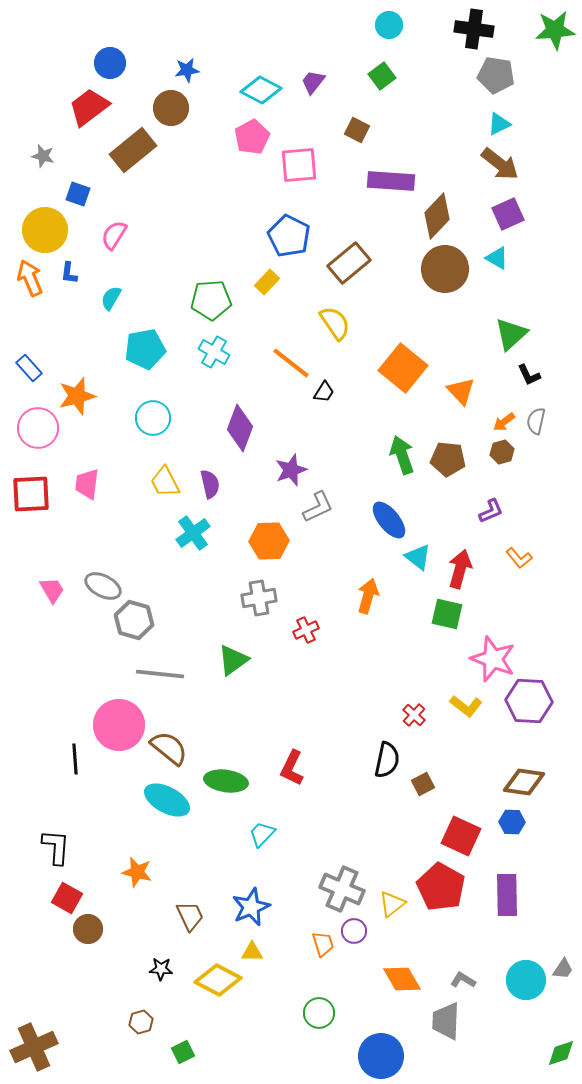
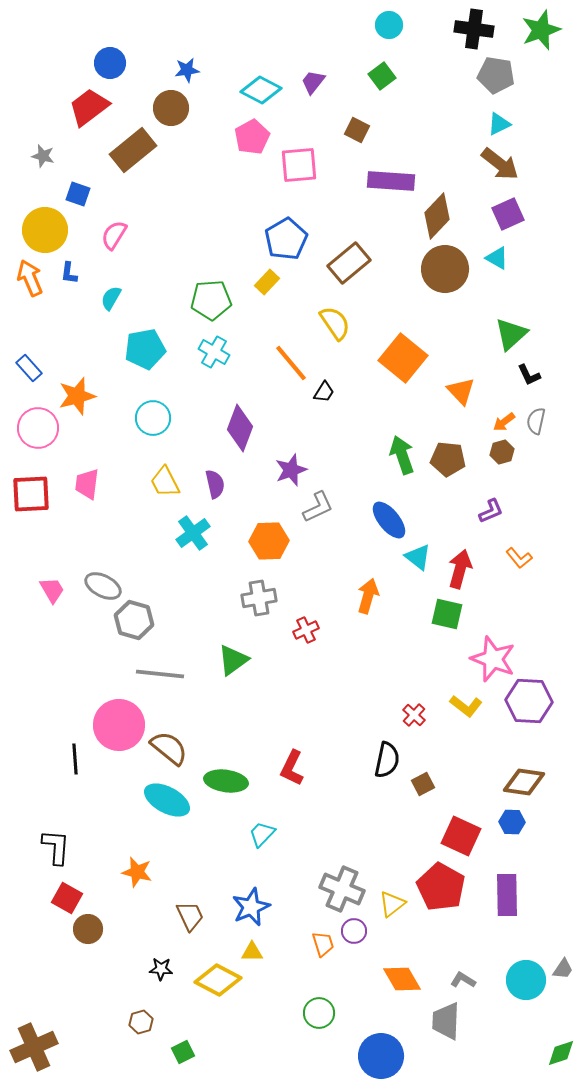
green star at (555, 30): moved 14 px left; rotated 15 degrees counterclockwise
blue pentagon at (289, 236): moved 3 px left, 3 px down; rotated 15 degrees clockwise
orange line at (291, 363): rotated 12 degrees clockwise
orange square at (403, 368): moved 10 px up
purple semicircle at (210, 484): moved 5 px right
